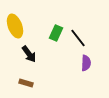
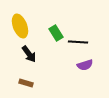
yellow ellipse: moved 5 px right
green rectangle: rotated 56 degrees counterclockwise
black line: moved 4 px down; rotated 48 degrees counterclockwise
purple semicircle: moved 1 px left, 2 px down; rotated 70 degrees clockwise
